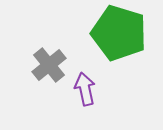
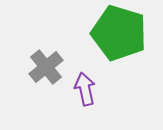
gray cross: moved 3 px left, 2 px down
